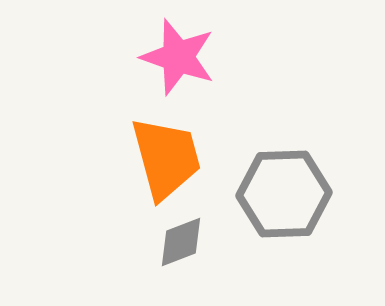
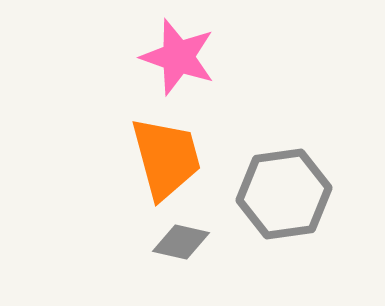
gray hexagon: rotated 6 degrees counterclockwise
gray diamond: rotated 34 degrees clockwise
